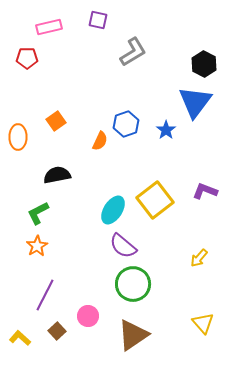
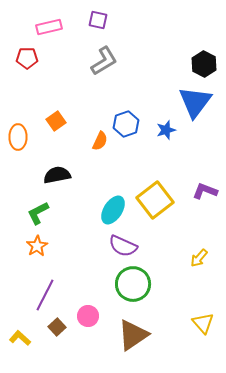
gray L-shape: moved 29 px left, 9 px down
blue star: rotated 18 degrees clockwise
purple semicircle: rotated 16 degrees counterclockwise
brown square: moved 4 px up
